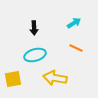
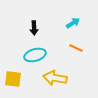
cyan arrow: moved 1 px left
yellow square: rotated 18 degrees clockwise
